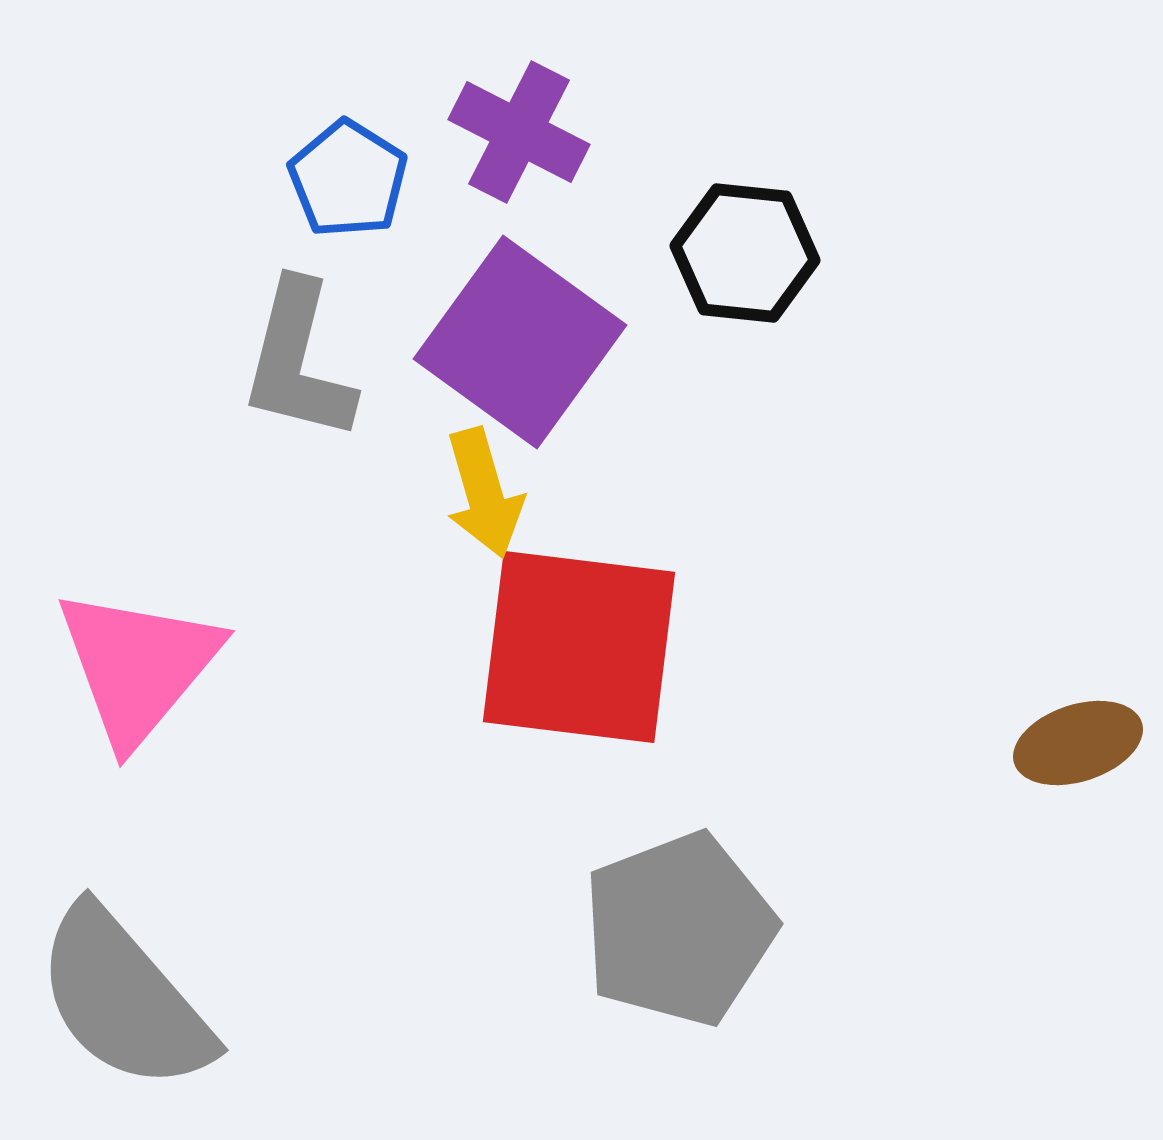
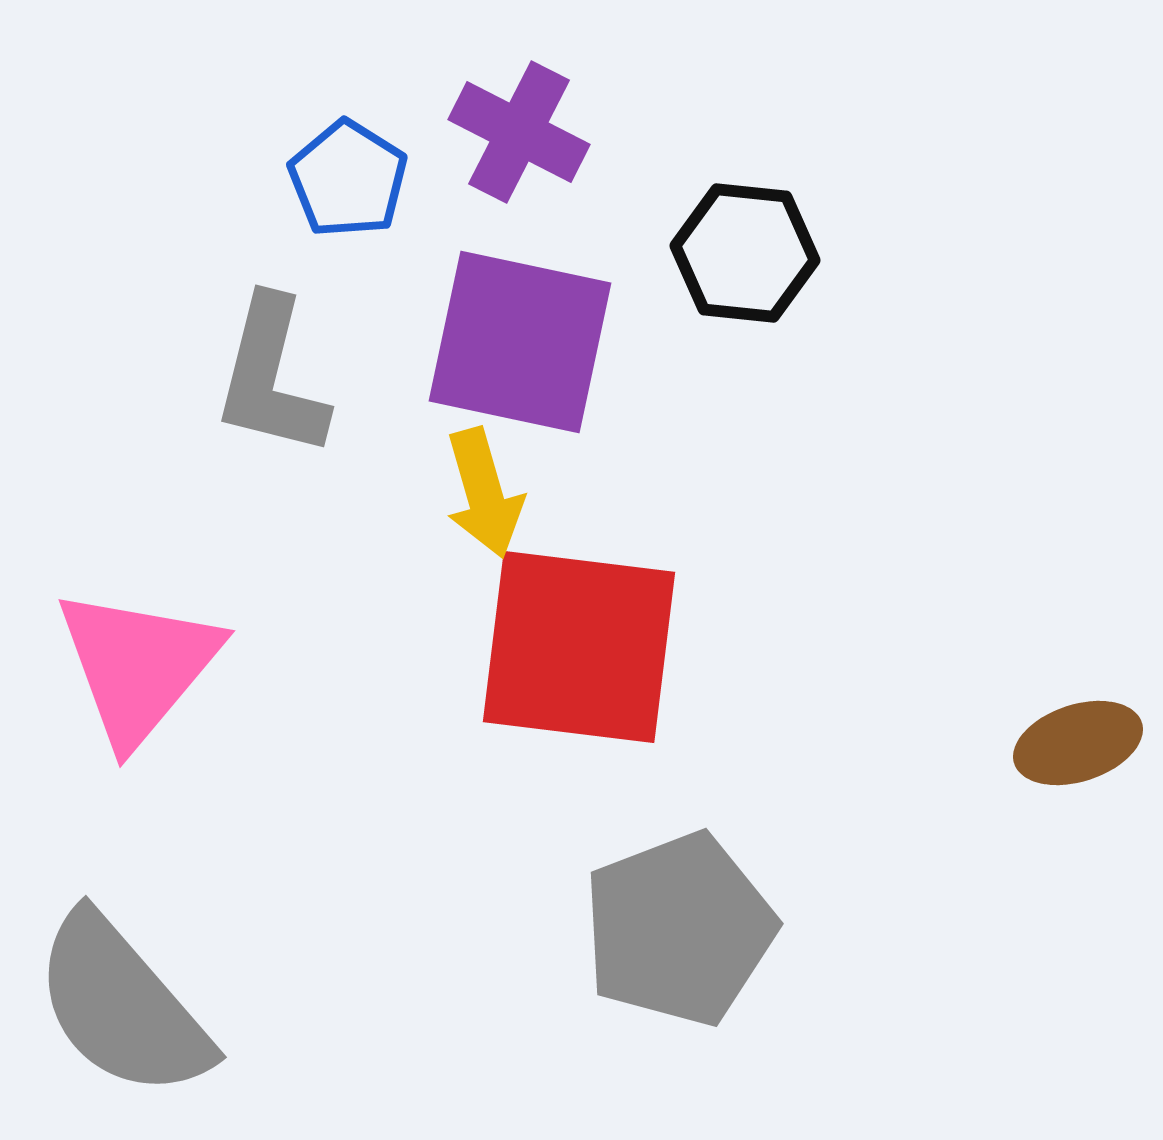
purple square: rotated 24 degrees counterclockwise
gray L-shape: moved 27 px left, 16 px down
gray semicircle: moved 2 px left, 7 px down
